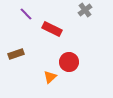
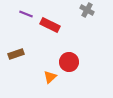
gray cross: moved 2 px right; rotated 24 degrees counterclockwise
purple line: rotated 24 degrees counterclockwise
red rectangle: moved 2 px left, 4 px up
